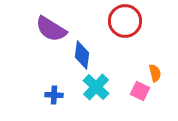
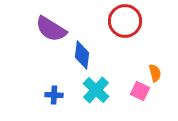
cyan cross: moved 3 px down
